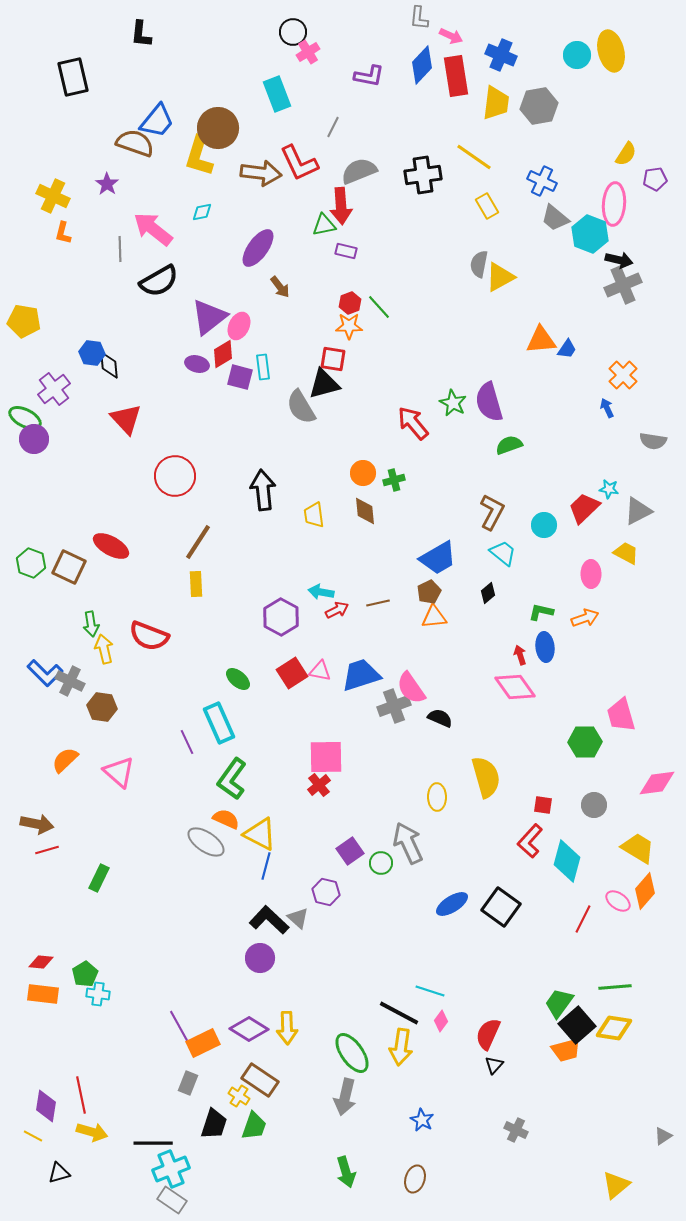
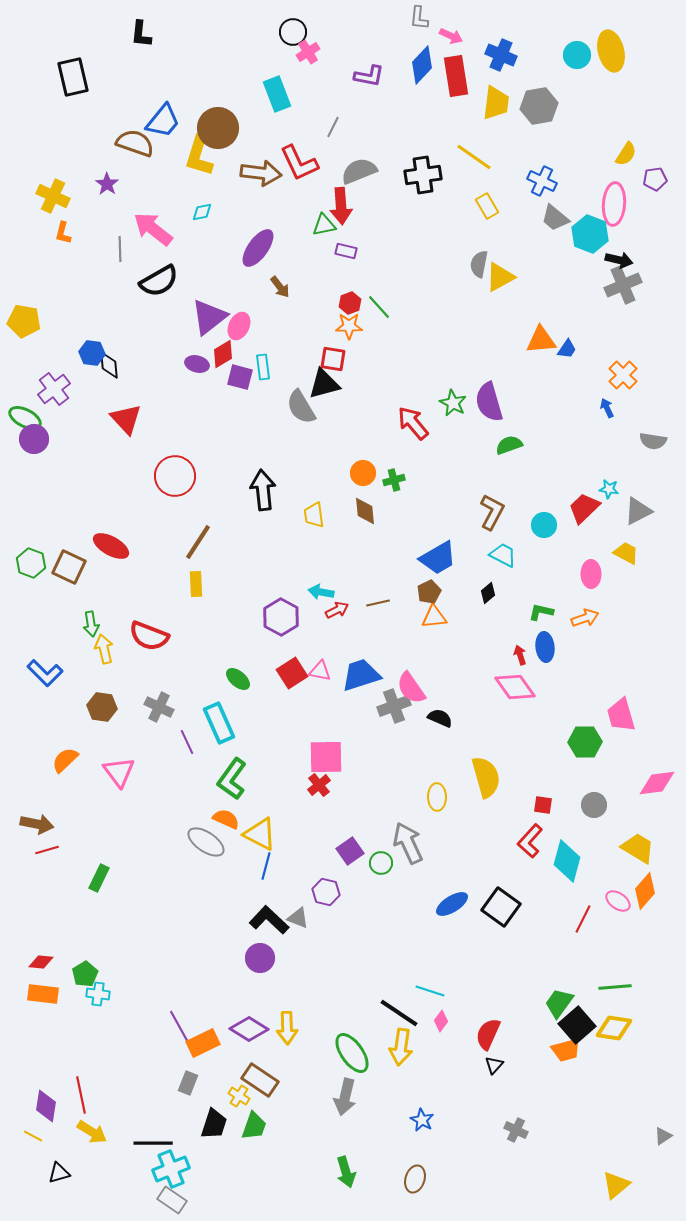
blue trapezoid at (157, 121): moved 6 px right
cyan trapezoid at (503, 553): moved 2 px down; rotated 12 degrees counterclockwise
gray cross at (70, 681): moved 89 px right, 26 px down
pink triangle at (119, 772): rotated 12 degrees clockwise
gray triangle at (298, 918): rotated 20 degrees counterclockwise
black line at (399, 1013): rotated 6 degrees clockwise
yellow arrow at (92, 1132): rotated 16 degrees clockwise
